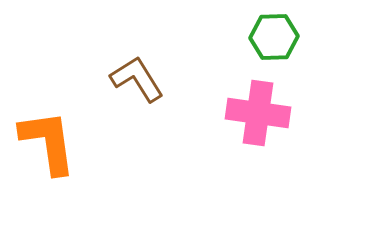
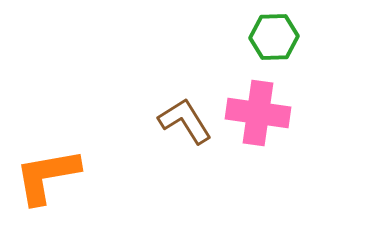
brown L-shape: moved 48 px right, 42 px down
orange L-shape: moved 1 px left, 34 px down; rotated 92 degrees counterclockwise
